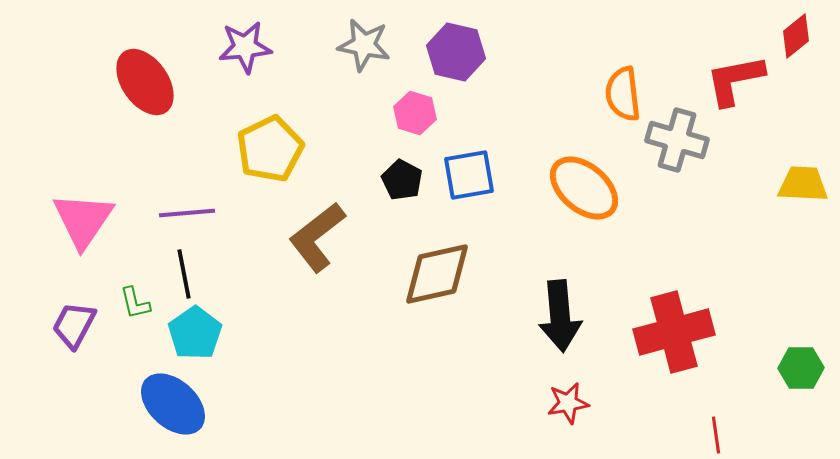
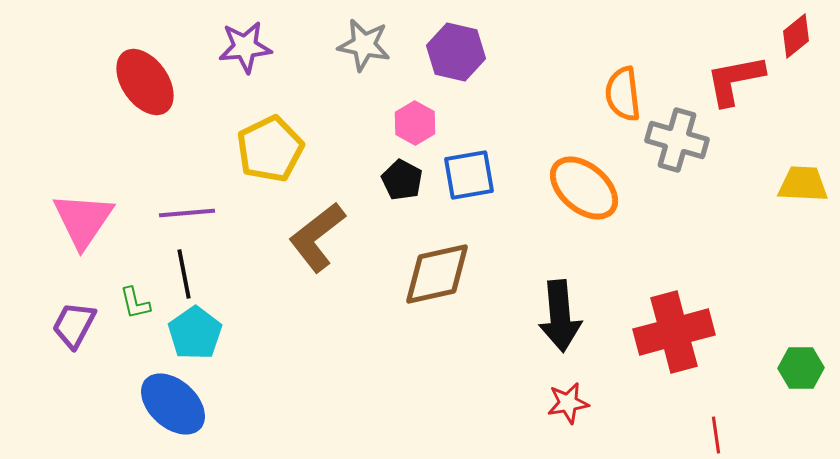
pink hexagon: moved 10 px down; rotated 12 degrees clockwise
